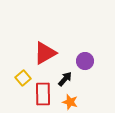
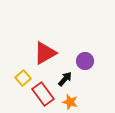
red rectangle: rotated 35 degrees counterclockwise
